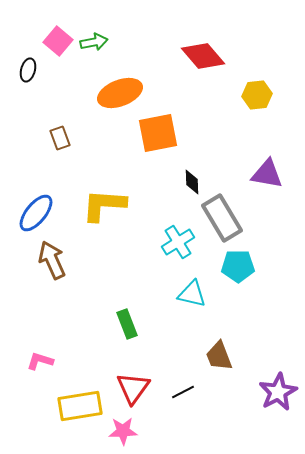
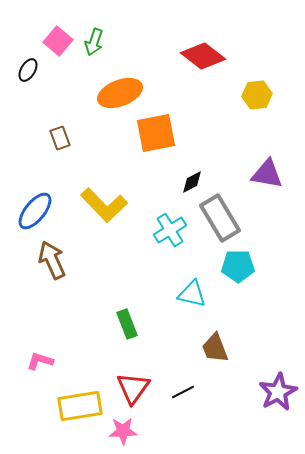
green arrow: rotated 120 degrees clockwise
red diamond: rotated 12 degrees counterclockwise
black ellipse: rotated 15 degrees clockwise
orange square: moved 2 px left
black diamond: rotated 65 degrees clockwise
yellow L-shape: rotated 138 degrees counterclockwise
blue ellipse: moved 1 px left, 2 px up
gray rectangle: moved 2 px left
cyan cross: moved 8 px left, 12 px up
brown trapezoid: moved 4 px left, 8 px up
